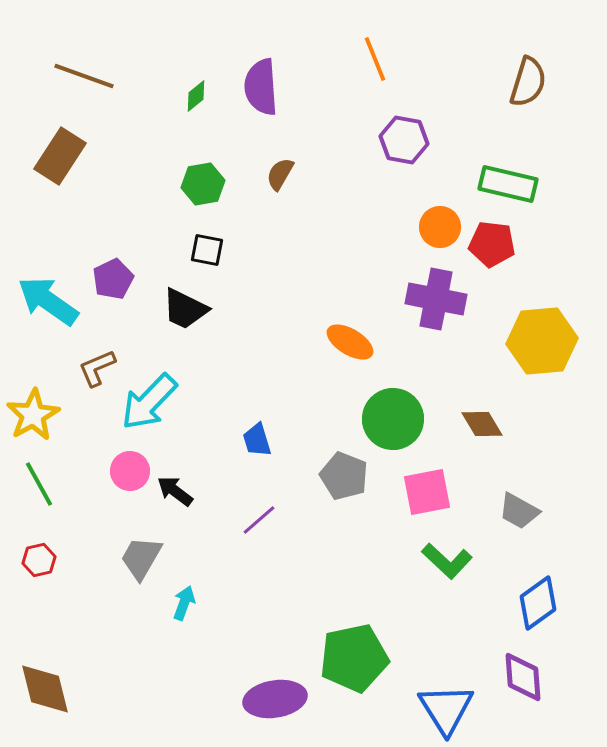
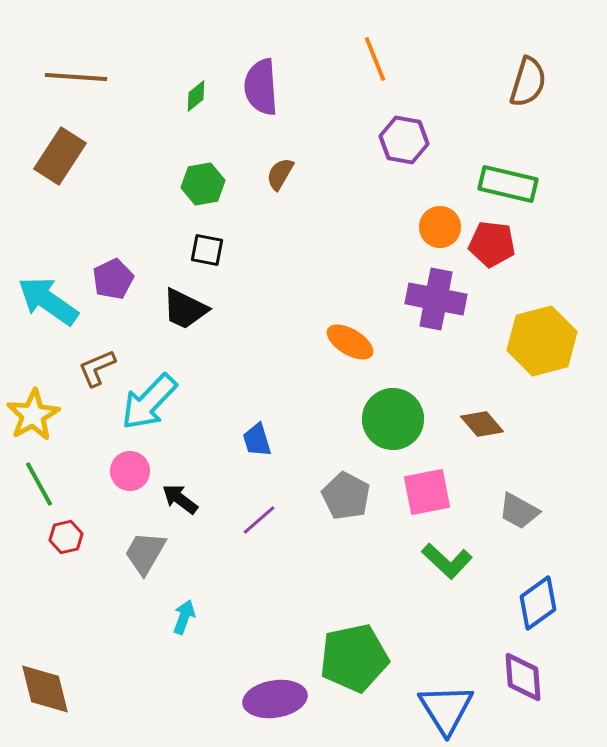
brown line at (84, 76): moved 8 px left, 1 px down; rotated 16 degrees counterclockwise
yellow hexagon at (542, 341): rotated 10 degrees counterclockwise
brown diamond at (482, 424): rotated 9 degrees counterclockwise
gray pentagon at (344, 476): moved 2 px right, 20 px down; rotated 6 degrees clockwise
black arrow at (175, 491): moved 5 px right, 8 px down
gray trapezoid at (141, 558): moved 4 px right, 5 px up
red hexagon at (39, 560): moved 27 px right, 23 px up
cyan arrow at (184, 603): moved 14 px down
